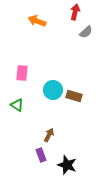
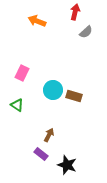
pink rectangle: rotated 21 degrees clockwise
purple rectangle: moved 1 px up; rotated 32 degrees counterclockwise
